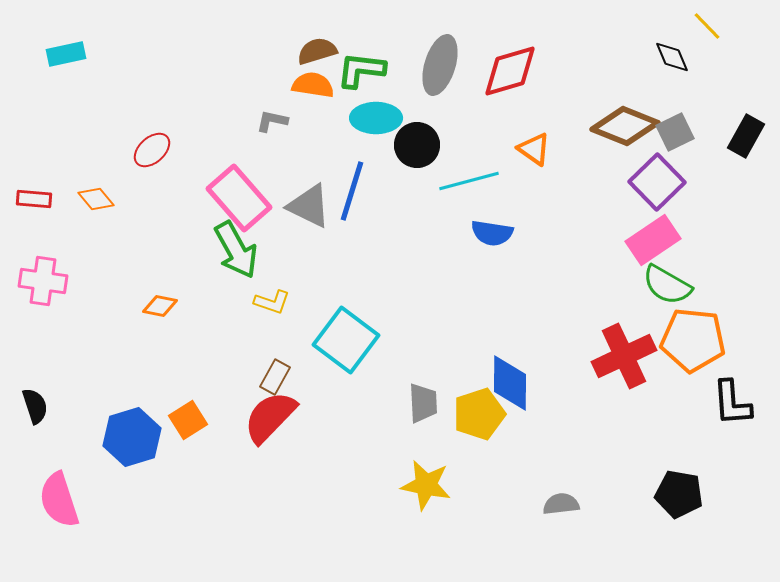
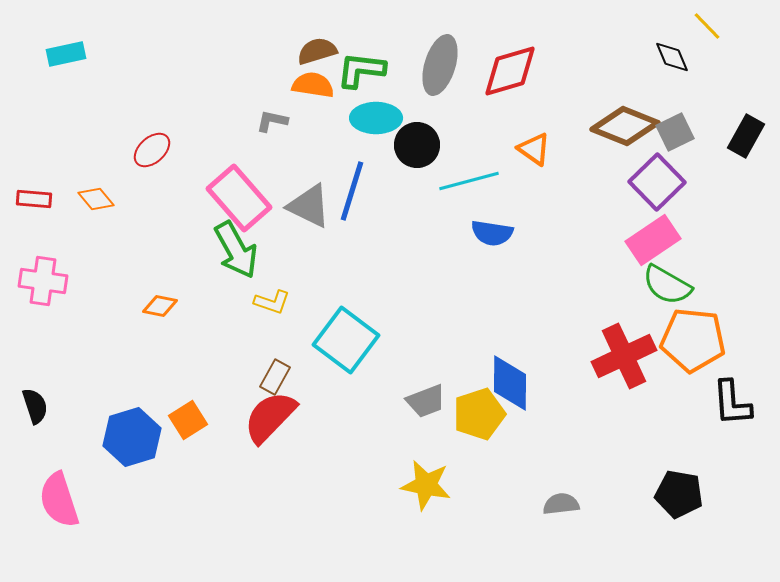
gray trapezoid at (423, 403): moved 3 px right, 2 px up; rotated 72 degrees clockwise
